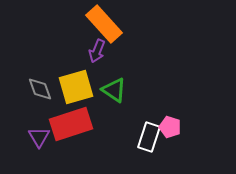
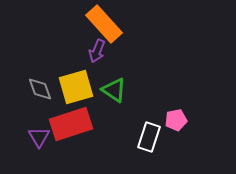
pink pentagon: moved 6 px right, 7 px up; rotated 30 degrees counterclockwise
